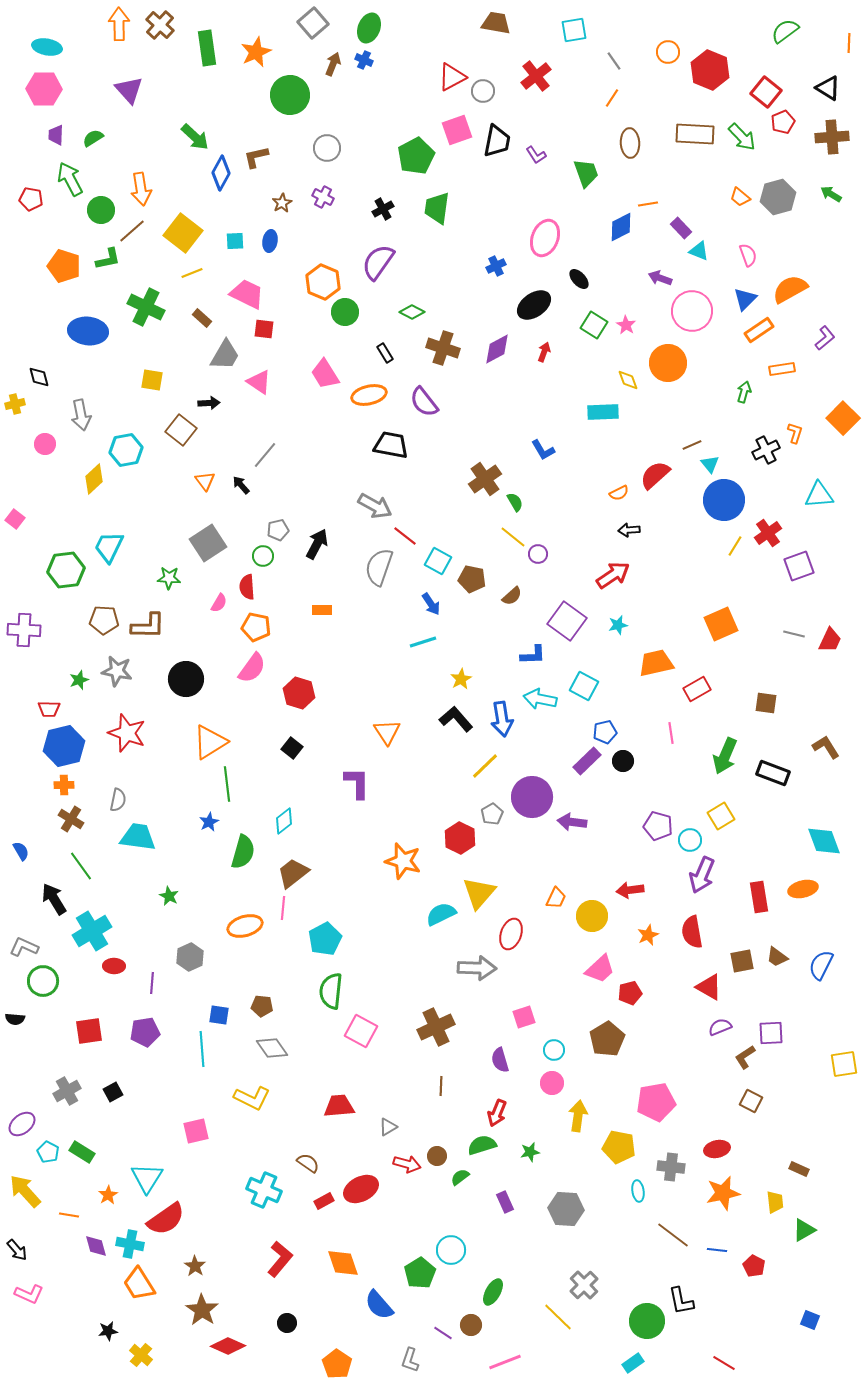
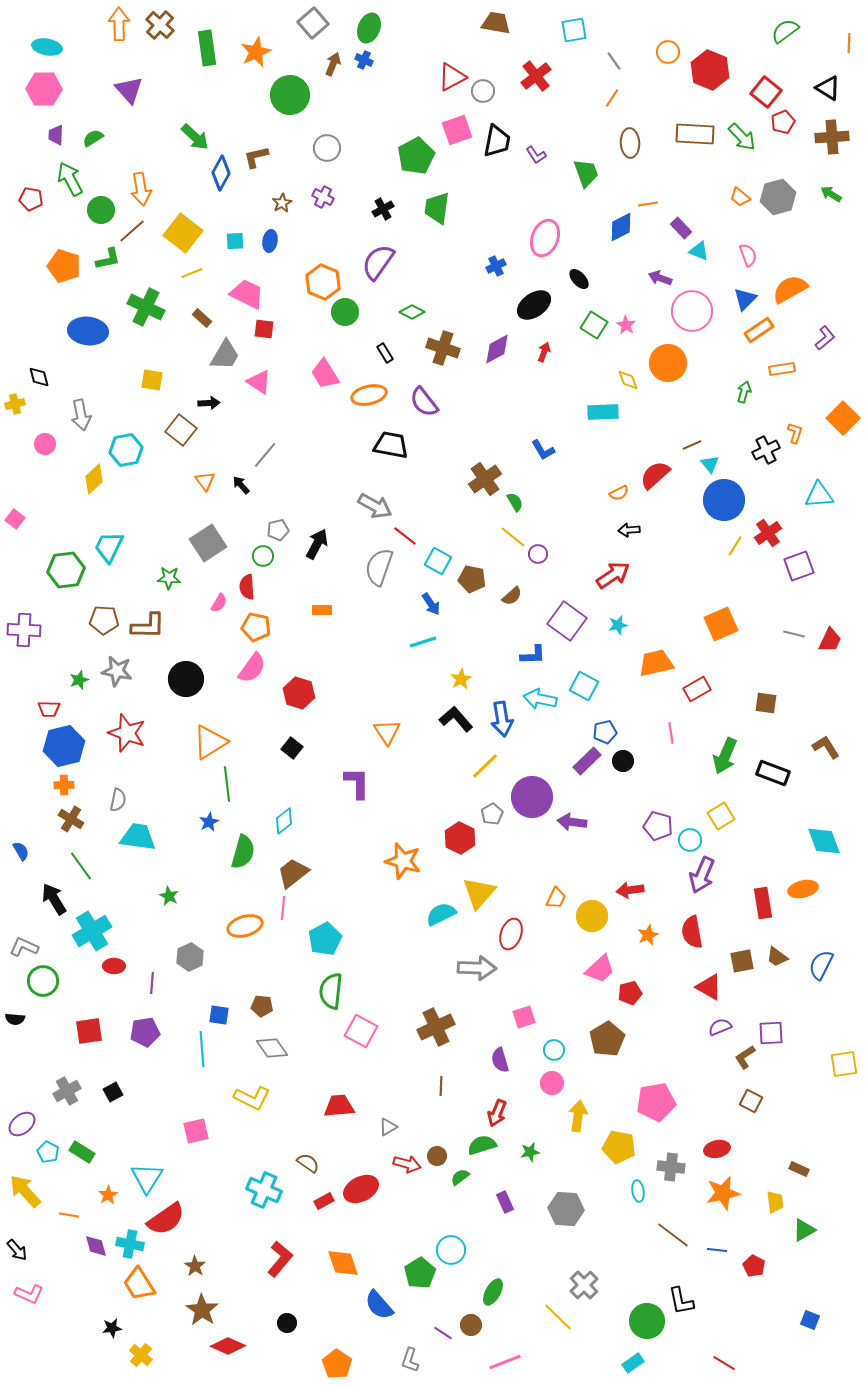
red rectangle at (759, 897): moved 4 px right, 6 px down
black star at (108, 1331): moved 4 px right, 3 px up
